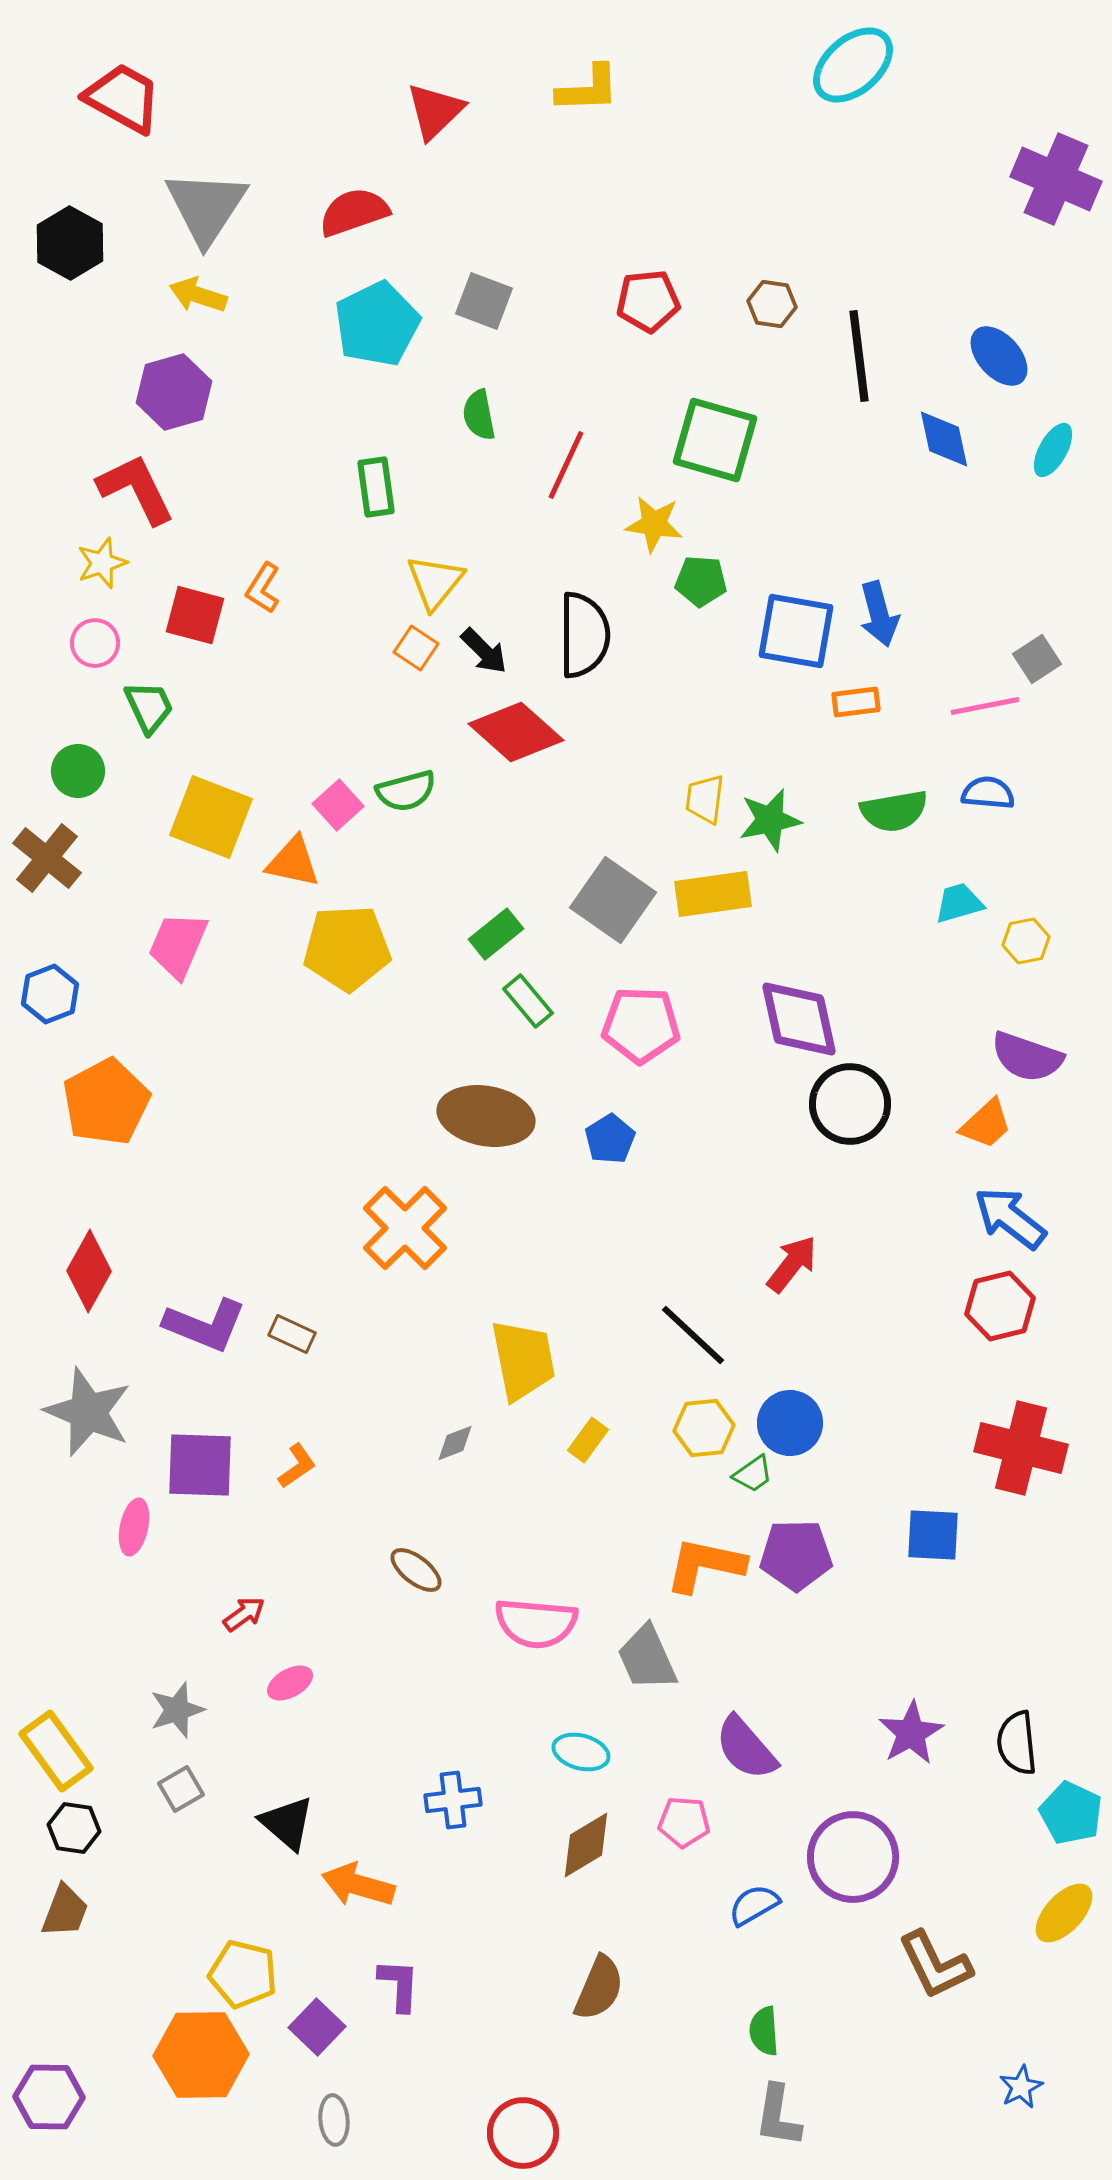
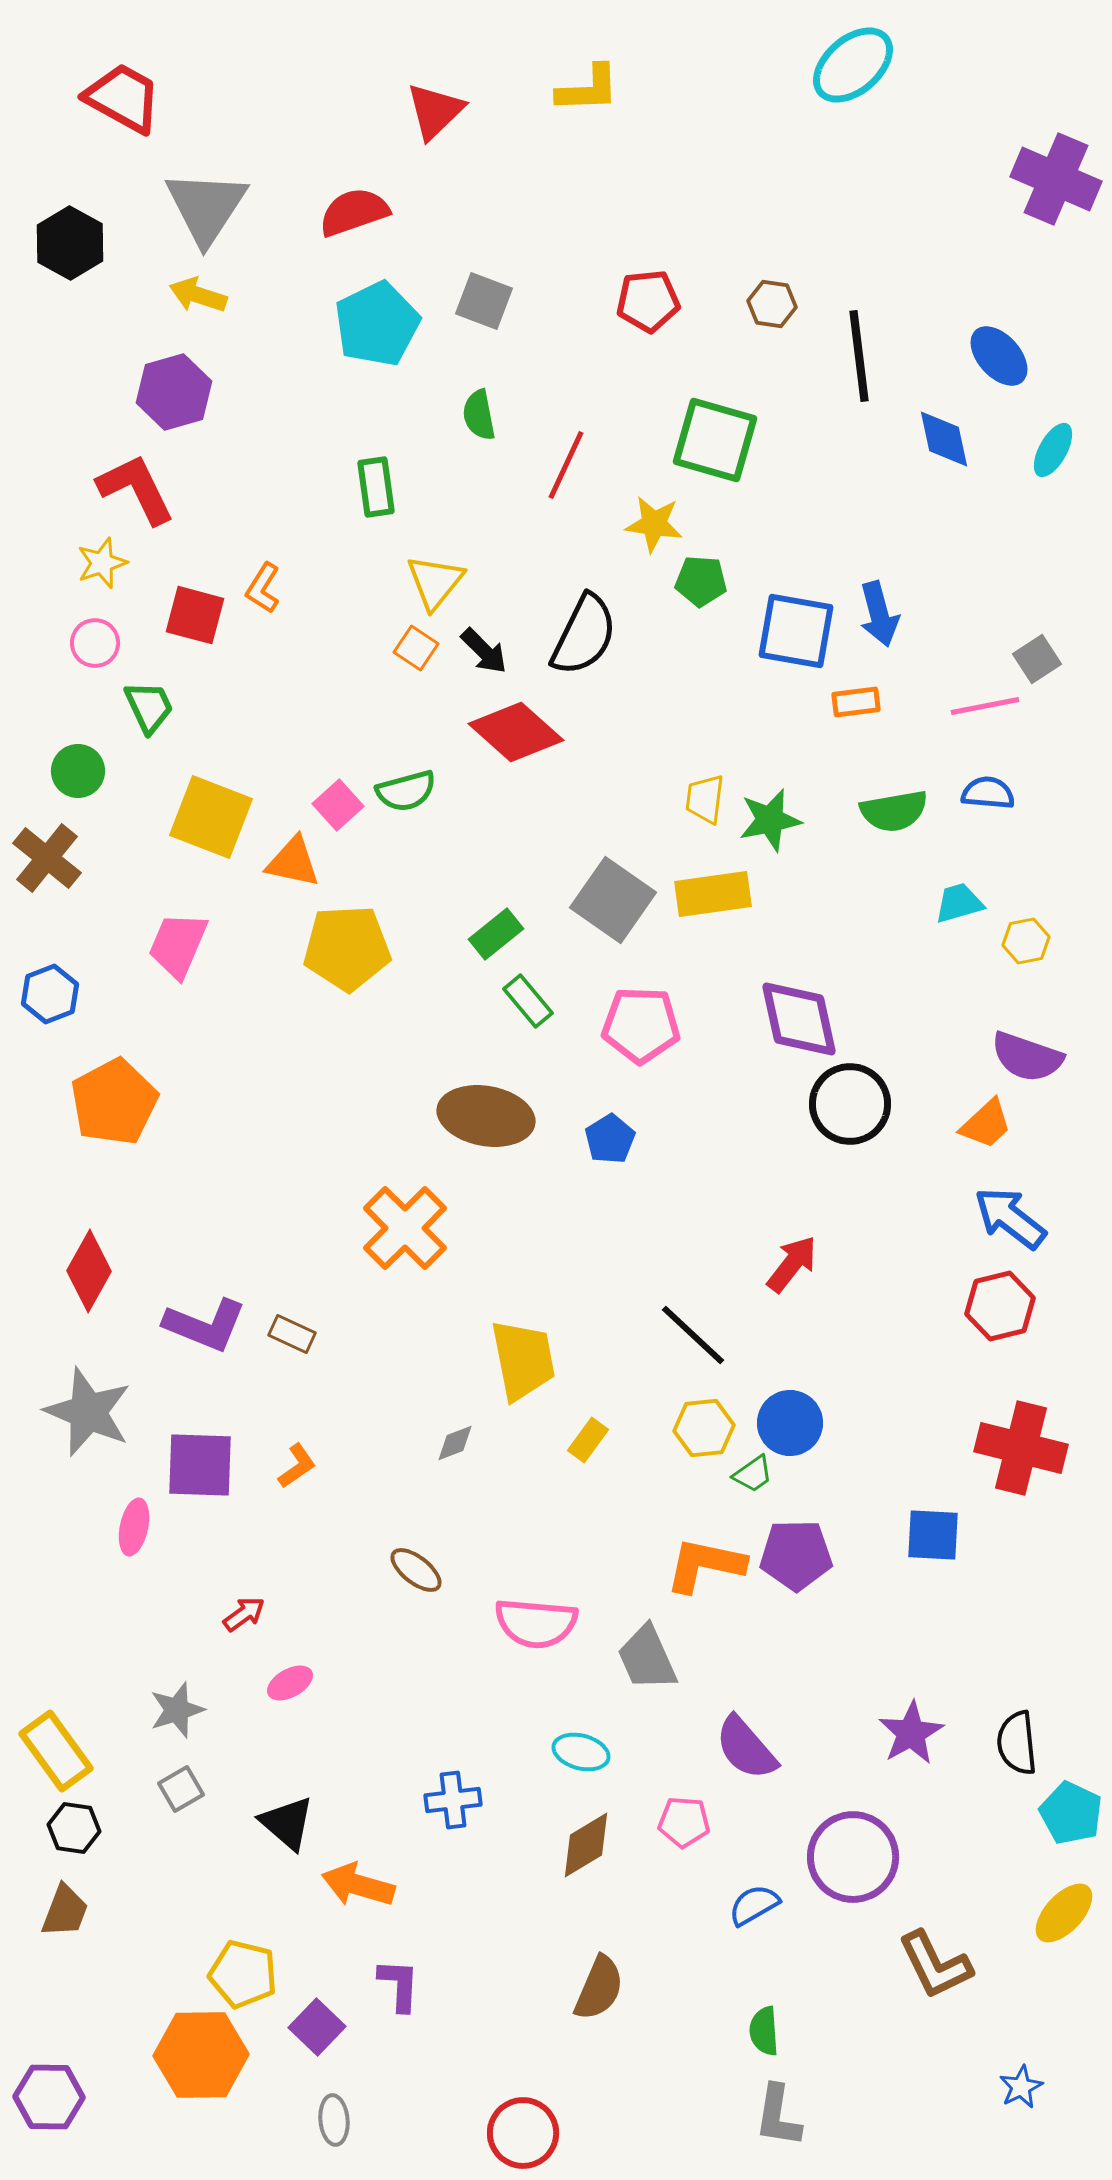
black semicircle at (584, 635): rotated 26 degrees clockwise
orange pentagon at (106, 1102): moved 8 px right
